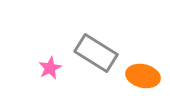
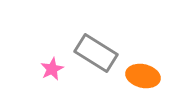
pink star: moved 2 px right, 1 px down
